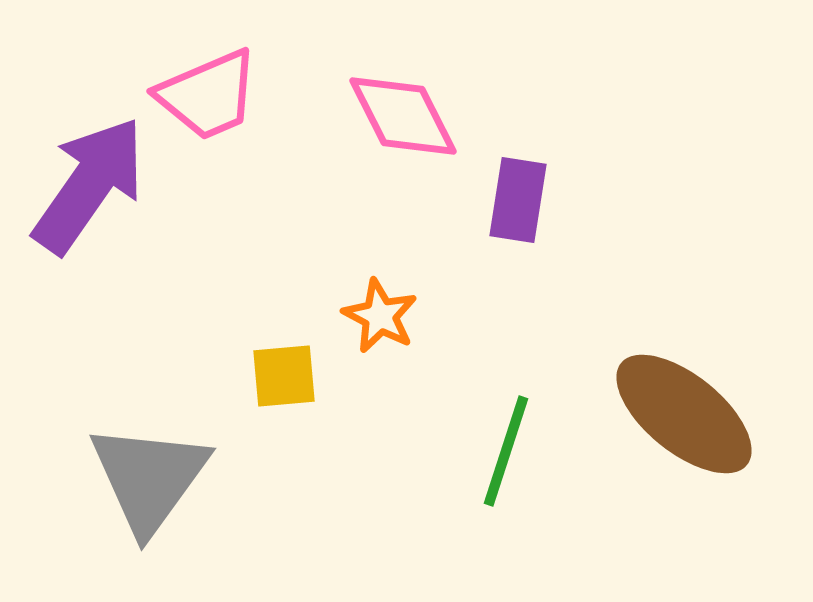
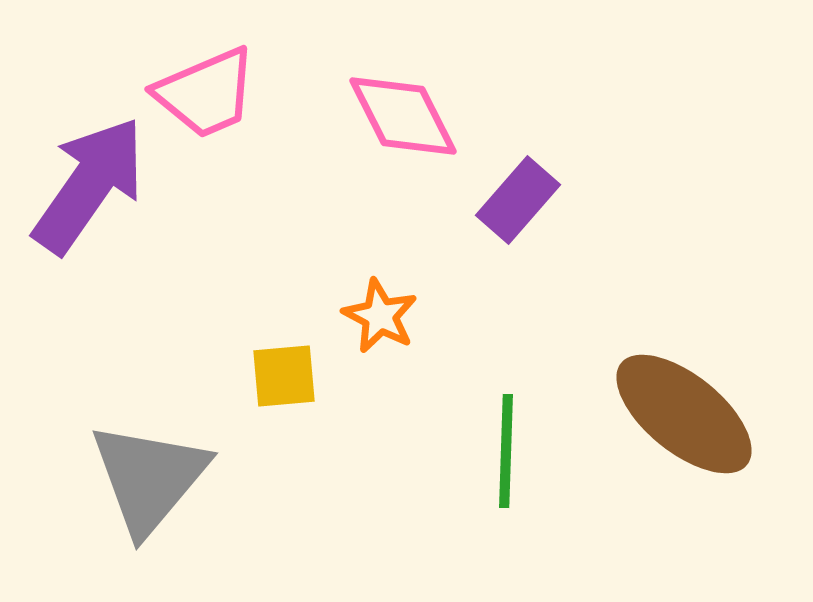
pink trapezoid: moved 2 px left, 2 px up
purple rectangle: rotated 32 degrees clockwise
green line: rotated 16 degrees counterclockwise
gray triangle: rotated 4 degrees clockwise
